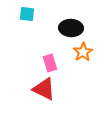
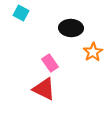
cyan square: moved 6 px left, 1 px up; rotated 21 degrees clockwise
orange star: moved 10 px right
pink rectangle: rotated 18 degrees counterclockwise
